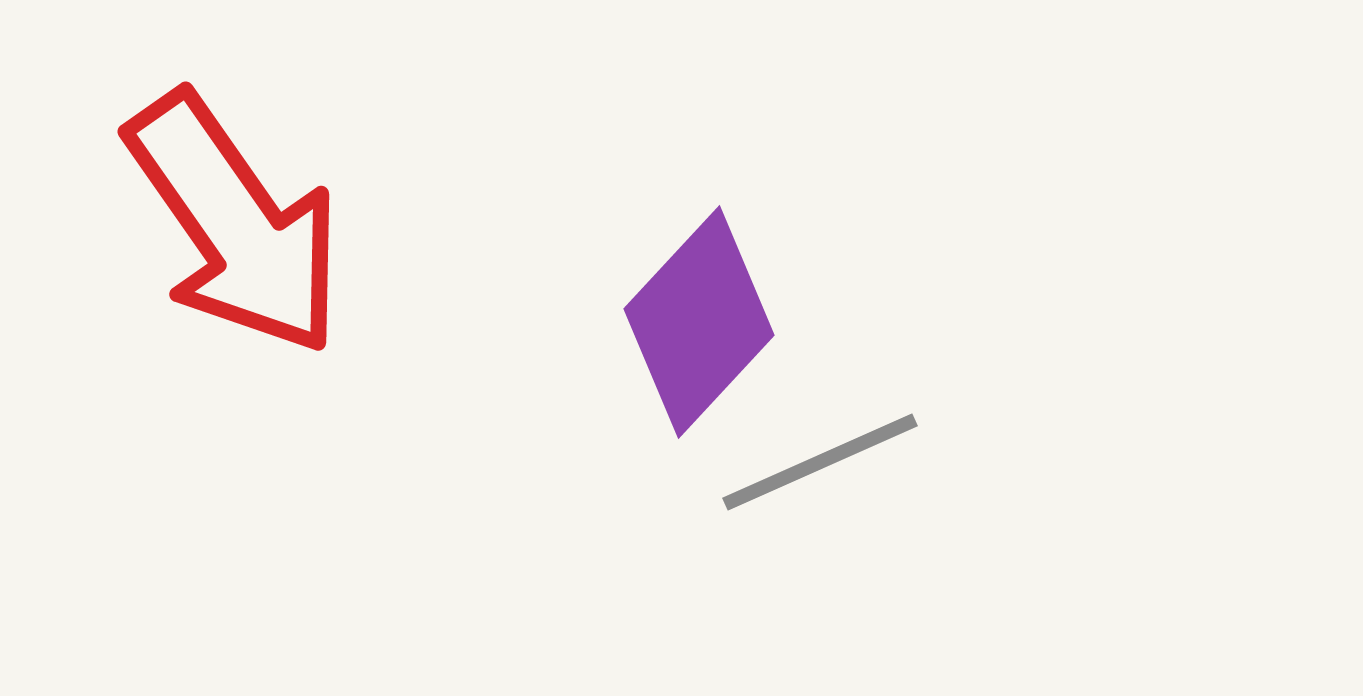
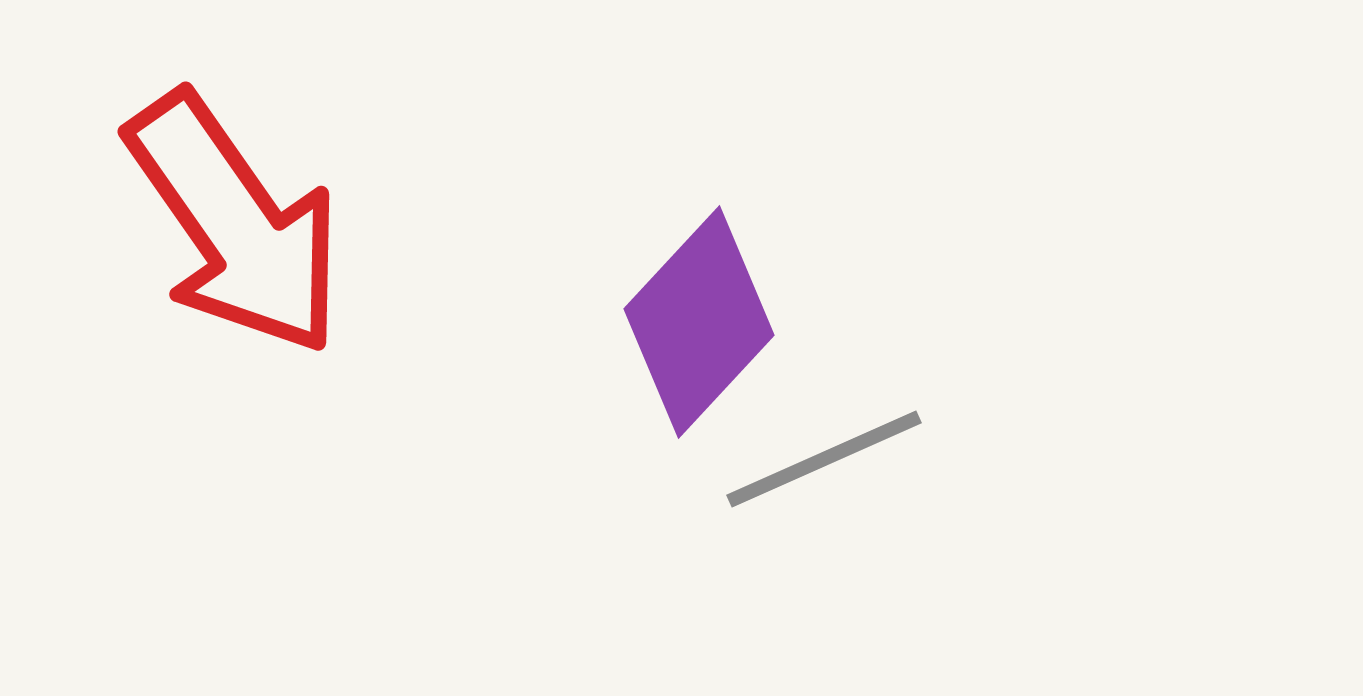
gray line: moved 4 px right, 3 px up
